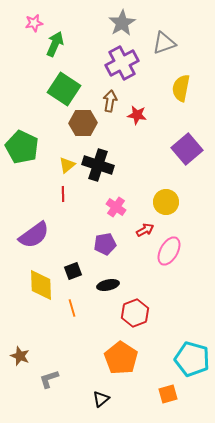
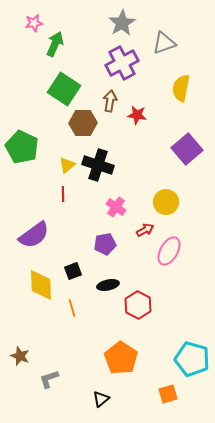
red hexagon: moved 3 px right, 8 px up; rotated 12 degrees counterclockwise
